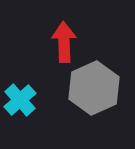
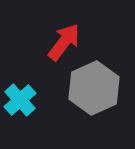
red arrow: rotated 39 degrees clockwise
